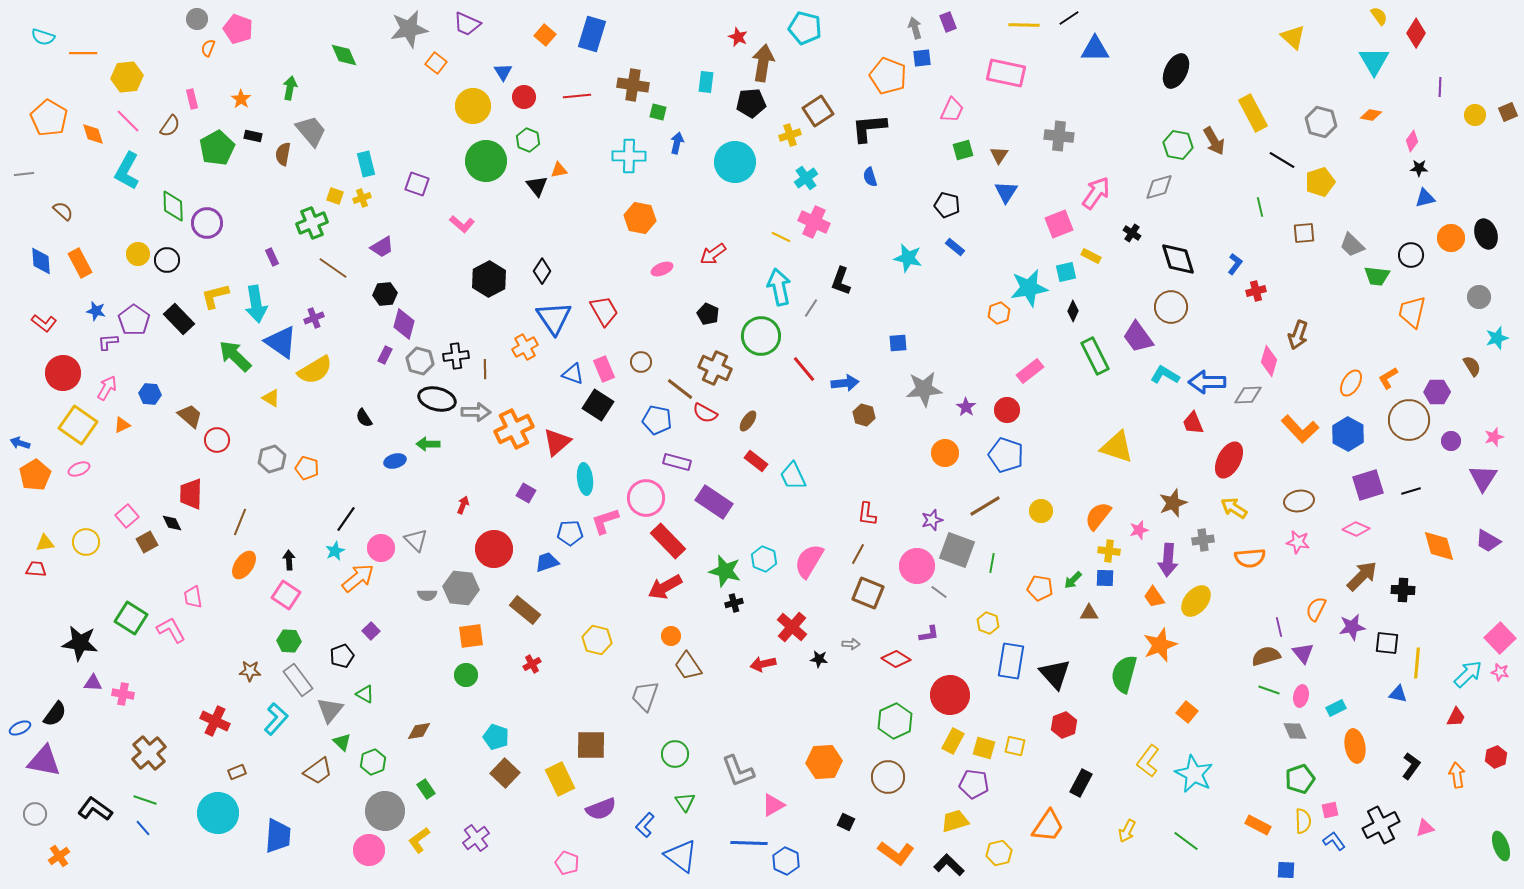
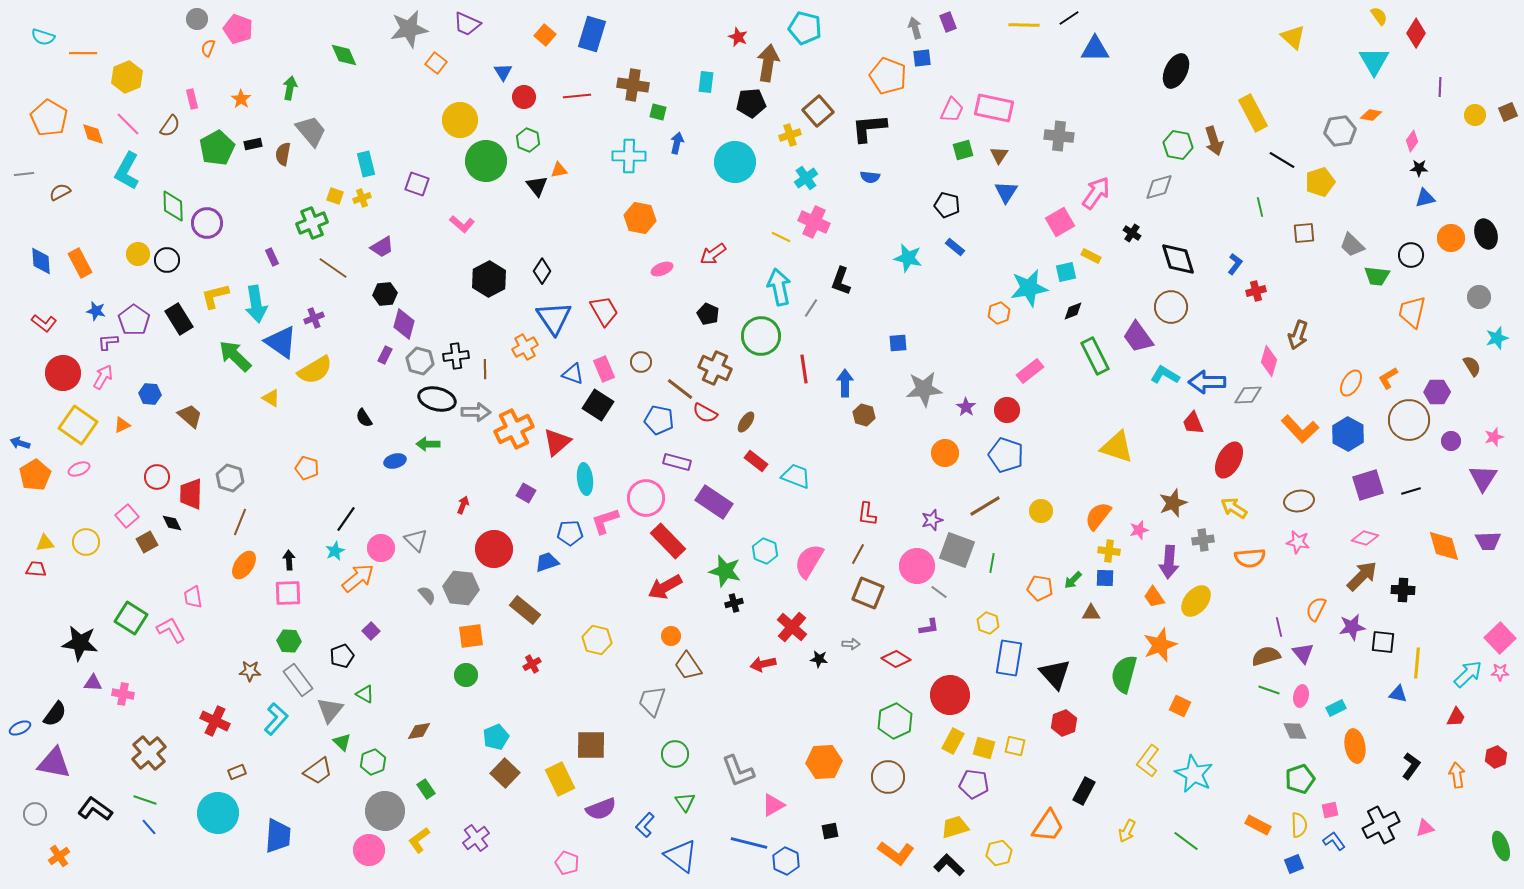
brown arrow at (763, 63): moved 5 px right
pink rectangle at (1006, 73): moved 12 px left, 35 px down
yellow hexagon at (127, 77): rotated 16 degrees counterclockwise
yellow circle at (473, 106): moved 13 px left, 14 px down
brown square at (818, 111): rotated 8 degrees counterclockwise
pink line at (128, 121): moved 3 px down
gray hexagon at (1321, 122): moved 19 px right, 9 px down; rotated 24 degrees counterclockwise
black rectangle at (253, 136): moved 8 px down; rotated 24 degrees counterclockwise
brown arrow at (1214, 141): rotated 12 degrees clockwise
blue semicircle at (870, 177): rotated 66 degrees counterclockwise
brown semicircle at (63, 211): moved 3 px left, 19 px up; rotated 70 degrees counterclockwise
pink square at (1059, 224): moved 1 px right, 2 px up; rotated 8 degrees counterclockwise
black diamond at (1073, 311): rotated 45 degrees clockwise
black rectangle at (179, 319): rotated 12 degrees clockwise
red line at (804, 369): rotated 32 degrees clockwise
blue arrow at (845, 383): rotated 84 degrees counterclockwise
pink arrow at (107, 388): moved 4 px left, 11 px up
blue pentagon at (657, 420): moved 2 px right
brown ellipse at (748, 421): moved 2 px left, 1 px down
red circle at (217, 440): moved 60 px left, 37 px down
gray hexagon at (272, 459): moved 42 px left, 19 px down; rotated 24 degrees counterclockwise
cyan trapezoid at (793, 476): moved 3 px right; rotated 136 degrees clockwise
pink diamond at (1356, 529): moved 9 px right, 9 px down; rotated 8 degrees counterclockwise
purple trapezoid at (1488, 541): rotated 32 degrees counterclockwise
orange diamond at (1439, 546): moved 5 px right
cyan hexagon at (764, 559): moved 1 px right, 8 px up
purple arrow at (1168, 560): moved 1 px right, 2 px down
pink square at (286, 595): moved 2 px right, 2 px up; rotated 36 degrees counterclockwise
gray semicircle at (427, 595): rotated 132 degrees counterclockwise
brown triangle at (1089, 613): moved 2 px right
purple L-shape at (929, 634): moved 7 px up
black square at (1387, 643): moved 4 px left, 1 px up
blue rectangle at (1011, 661): moved 2 px left, 3 px up
pink star at (1500, 672): rotated 12 degrees counterclockwise
gray trapezoid at (645, 696): moved 7 px right, 5 px down
orange square at (1187, 712): moved 7 px left, 6 px up; rotated 15 degrees counterclockwise
red hexagon at (1064, 725): moved 2 px up
cyan pentagon at (496, 737): rotated 30 degrees clockwise
purple triangle at (44, 761): moved 10 px right, 2 px down
black rectangle at (1081, 783): moved 3 px right, 8 px down
yellow trapezoid at (955, 821): moved 6 px down
yellow semicircle at (1303, 821): moved 4 px left, 4 px down
black square at (846, 822): moved 16 px left, 9 px down; rotated 36 degrees counterclockwise
blue line at (143, 828): moved 6 px right, 1 px up
blue line at (749, 843): rotated 12 degrees clockwise
blue square at (1286, 870): moved 8 px right, 6 px up; rotated 24 degrees counterclockwise
